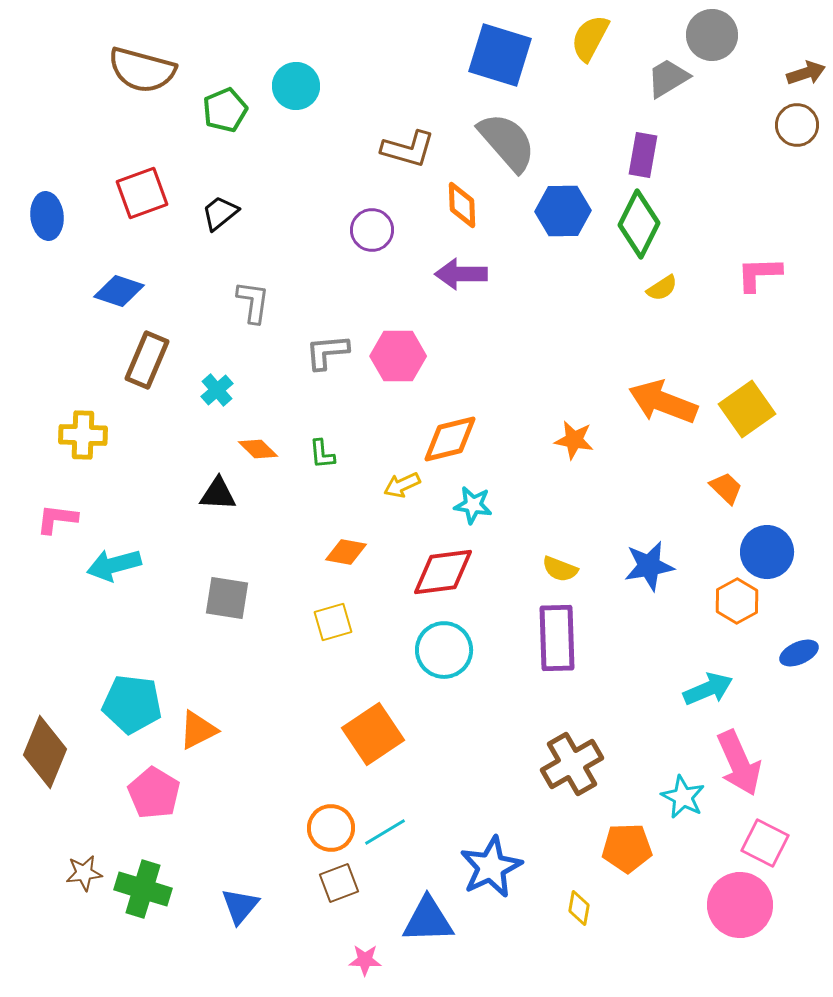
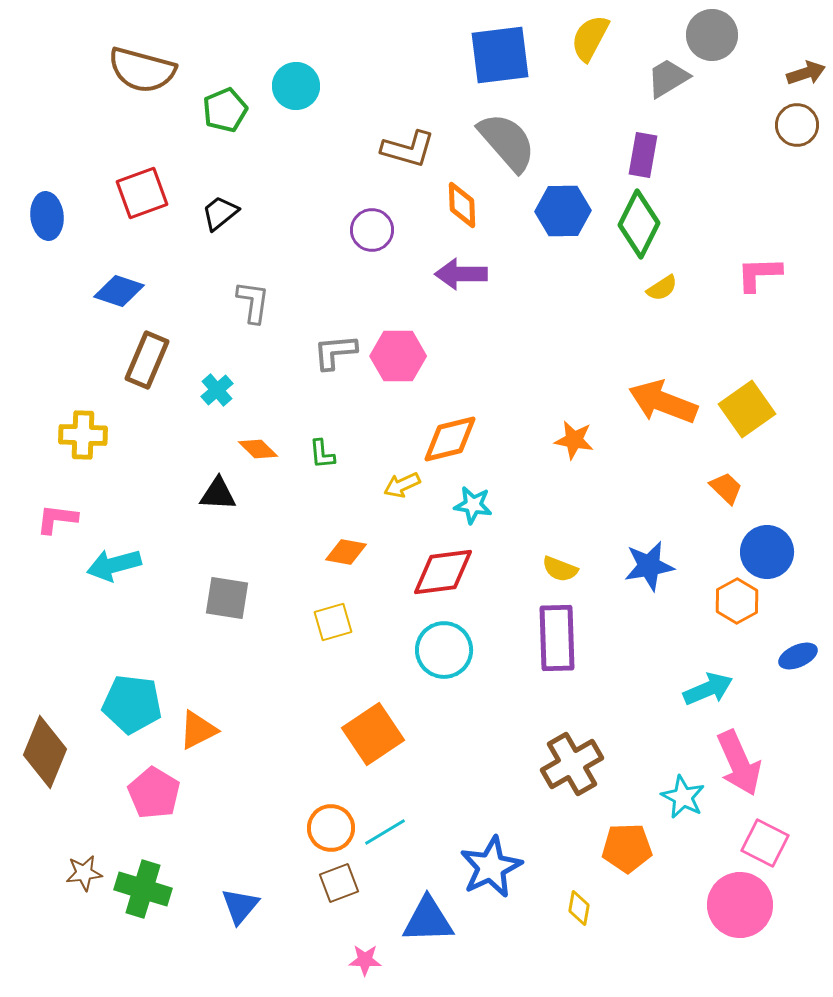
blue square at (500, 55): rotated 24 degrees counterclockwise
gray L-shape at (327, 352): moved 8 px right
blue ellipse at (799, 653): moved 1 px left, 3 px down
